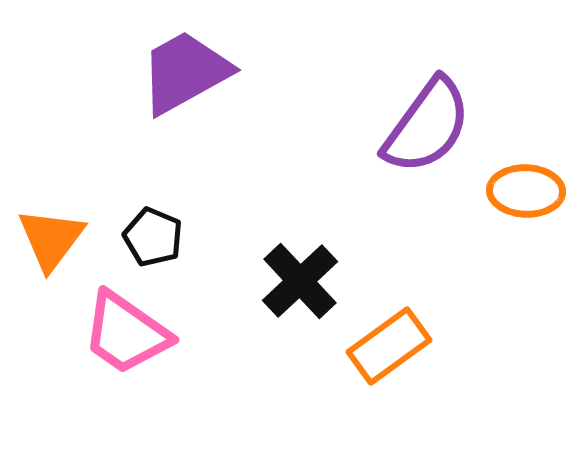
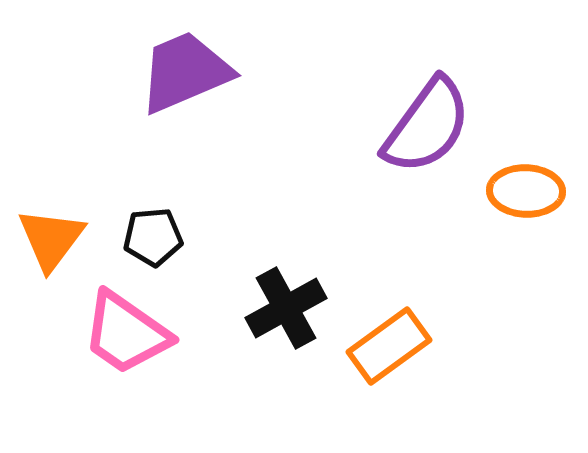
purple trapezoid: rotated 6 degrees clockwise
black pentagon: rotated 28 degrees counterclockwise
black cross: moved 14 px left, 27 px down; rotated 14 degrees clockwise
